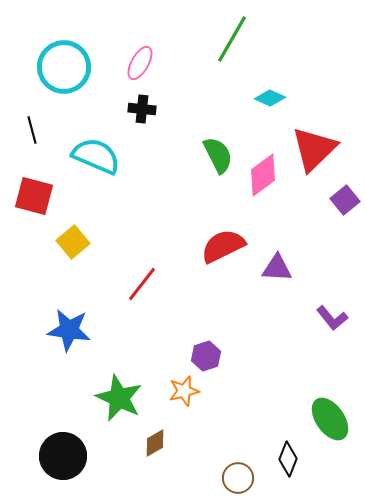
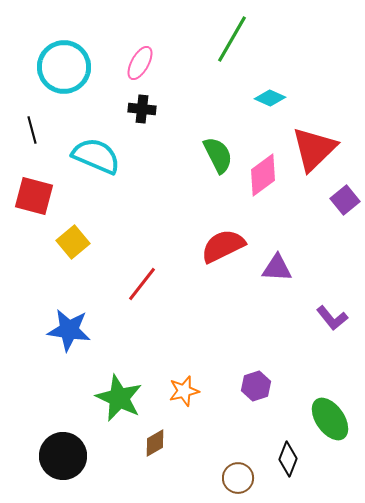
purple hexagon: moved 50 px right, 30 px down
